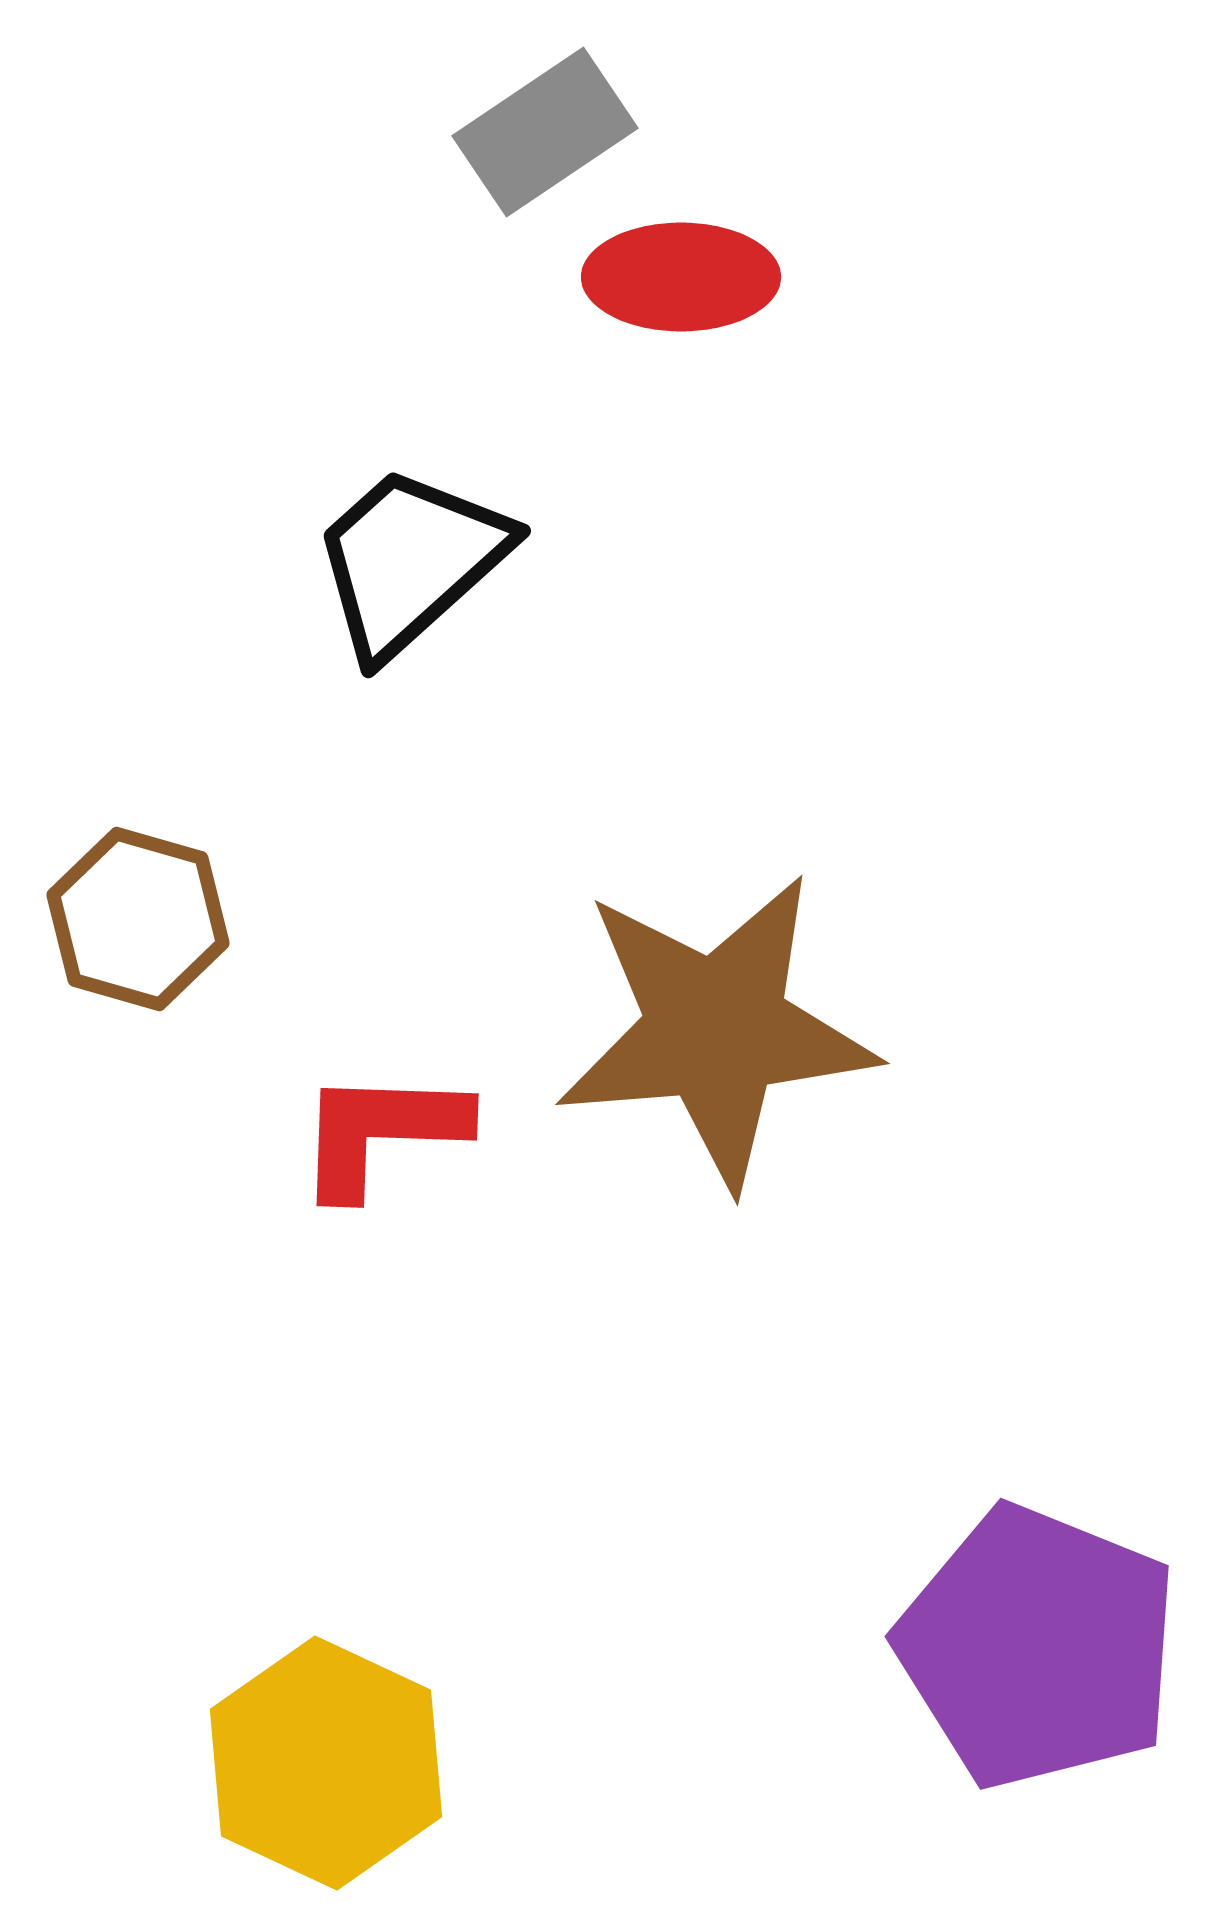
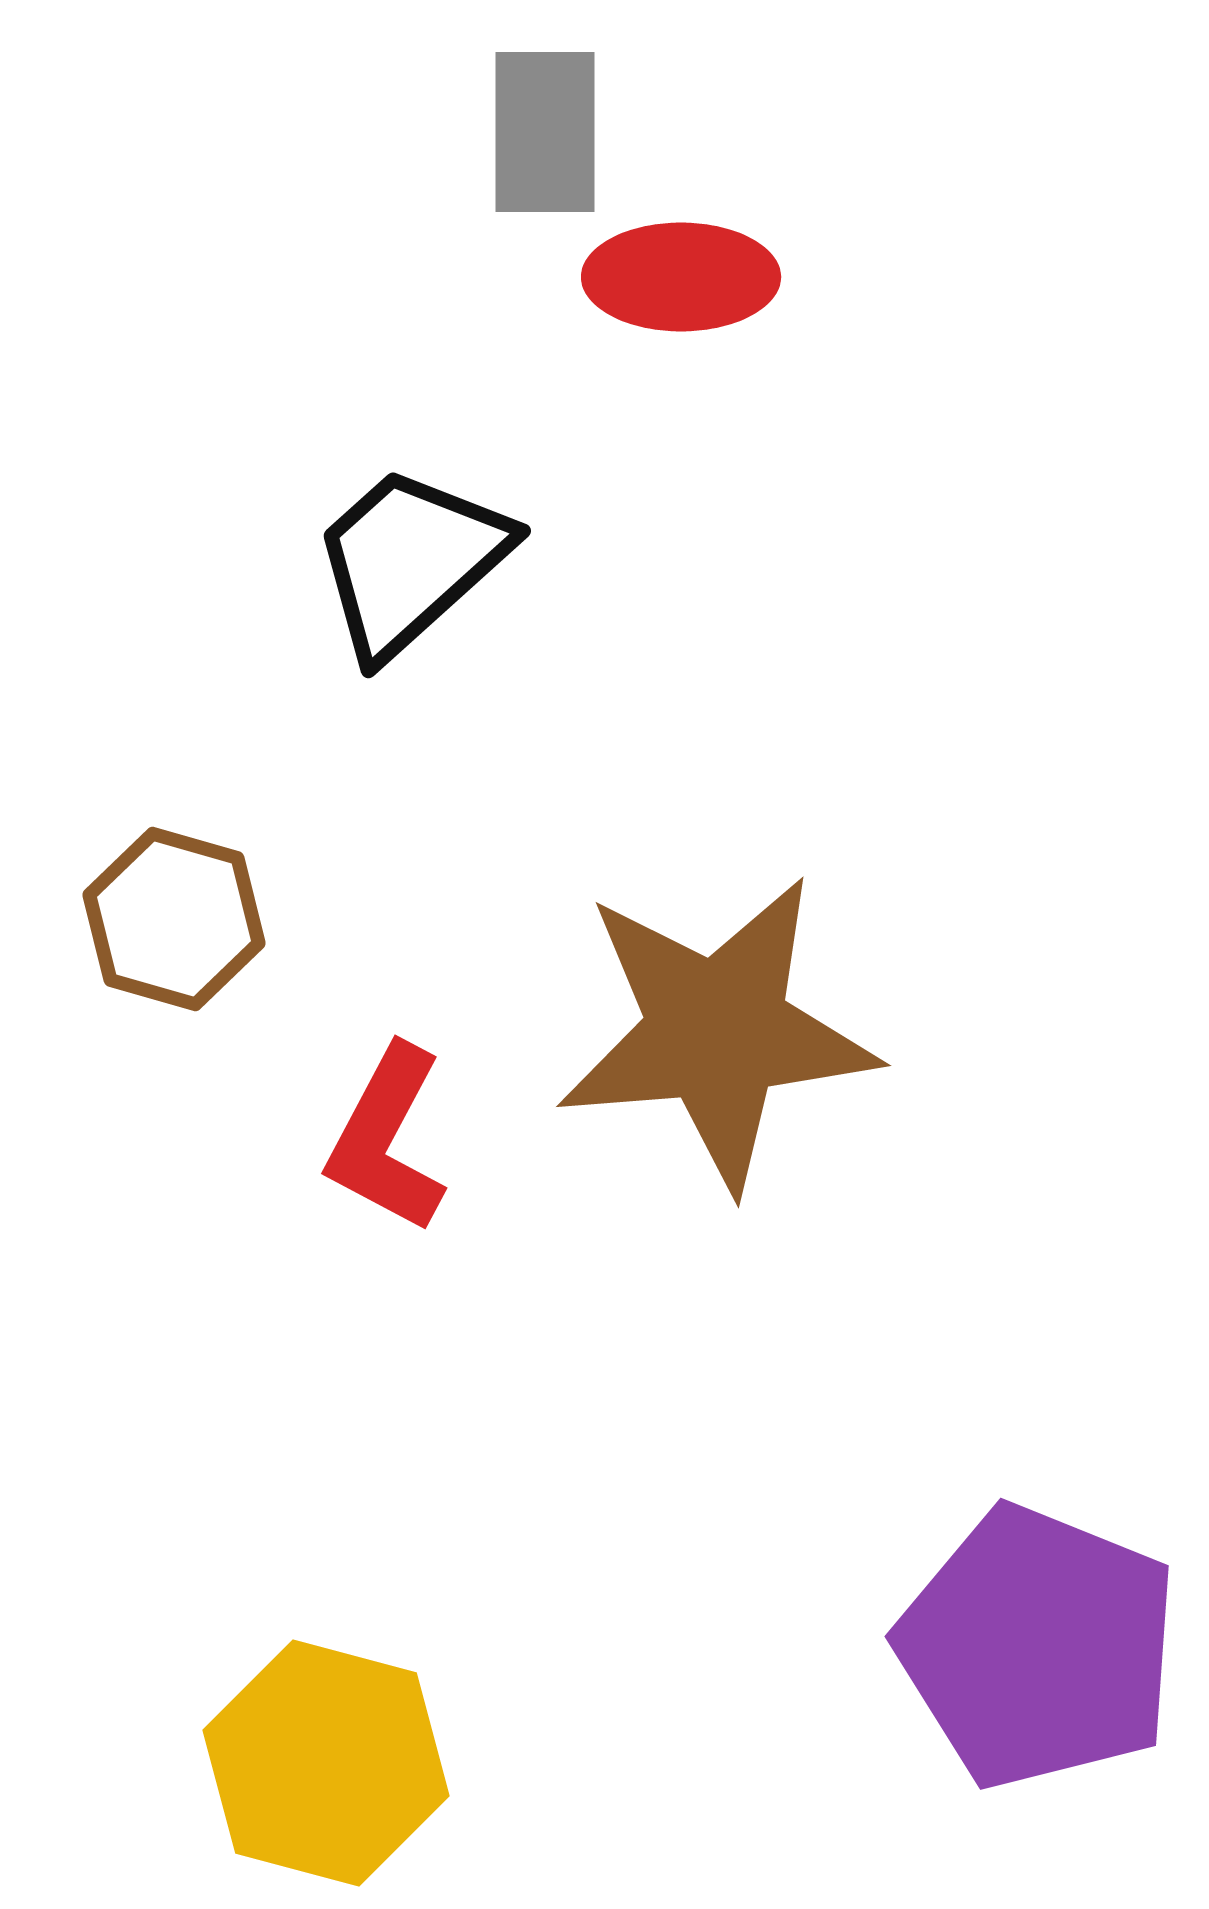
gray rectangle: rotated 56 degrees counterclockwise
brown hexagon: moved 36 px right
brown star: moved 1 px right, 2 px down
red L-shape: moved 6 px right, 7 px down; rotated 64 degrees counterclockwise
yellow hexagon: rotated 10 degrees counterclockwise
